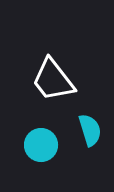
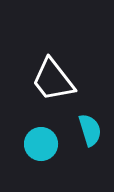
cyan circle: moved 1 px up
